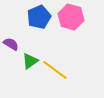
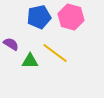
blue pentagon: rotated 10 degrees clockwise
green triangle: rotated 36 degrees clockwise
yellow line: moved 17 px up
